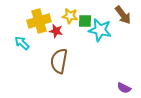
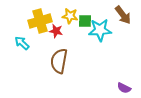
yellow cross: moved 1 px right
cyan star: rotated 15 degrees counterclockwise
